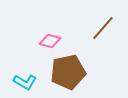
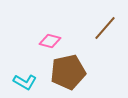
brown line: moved 2 px right
